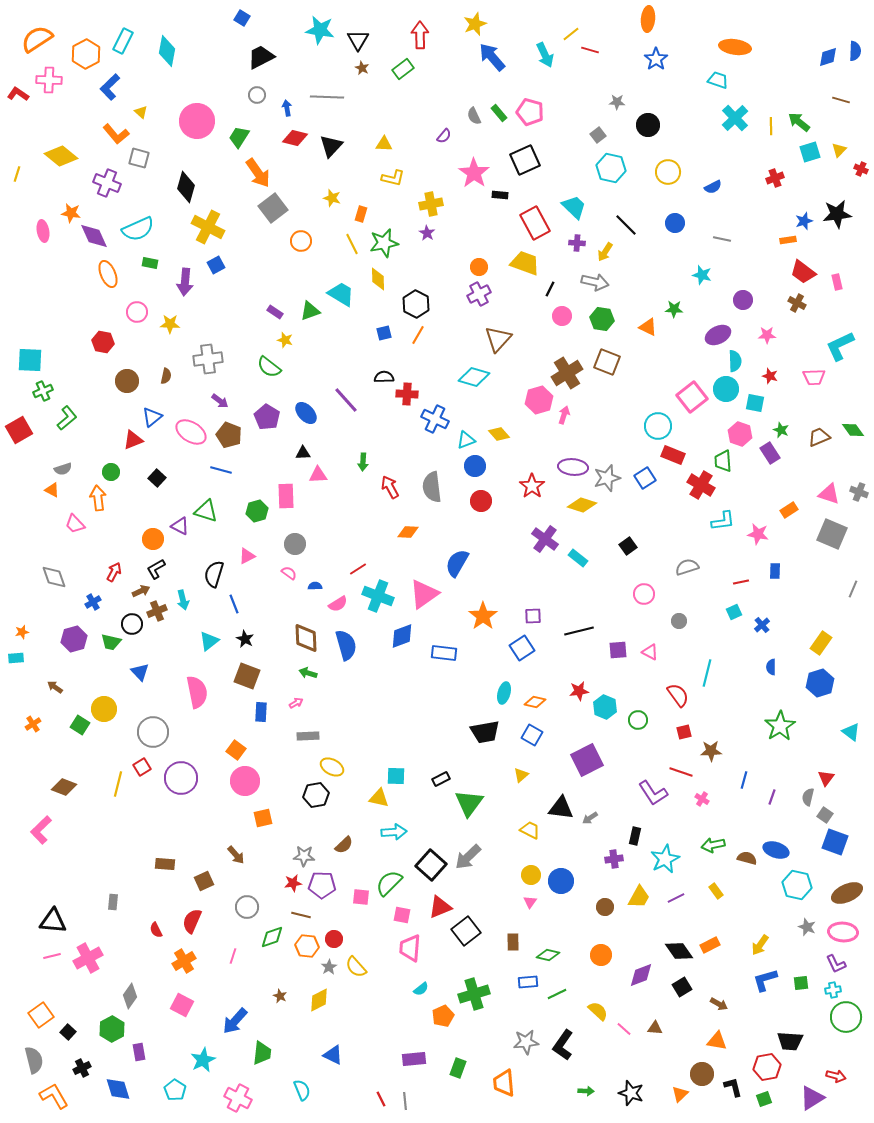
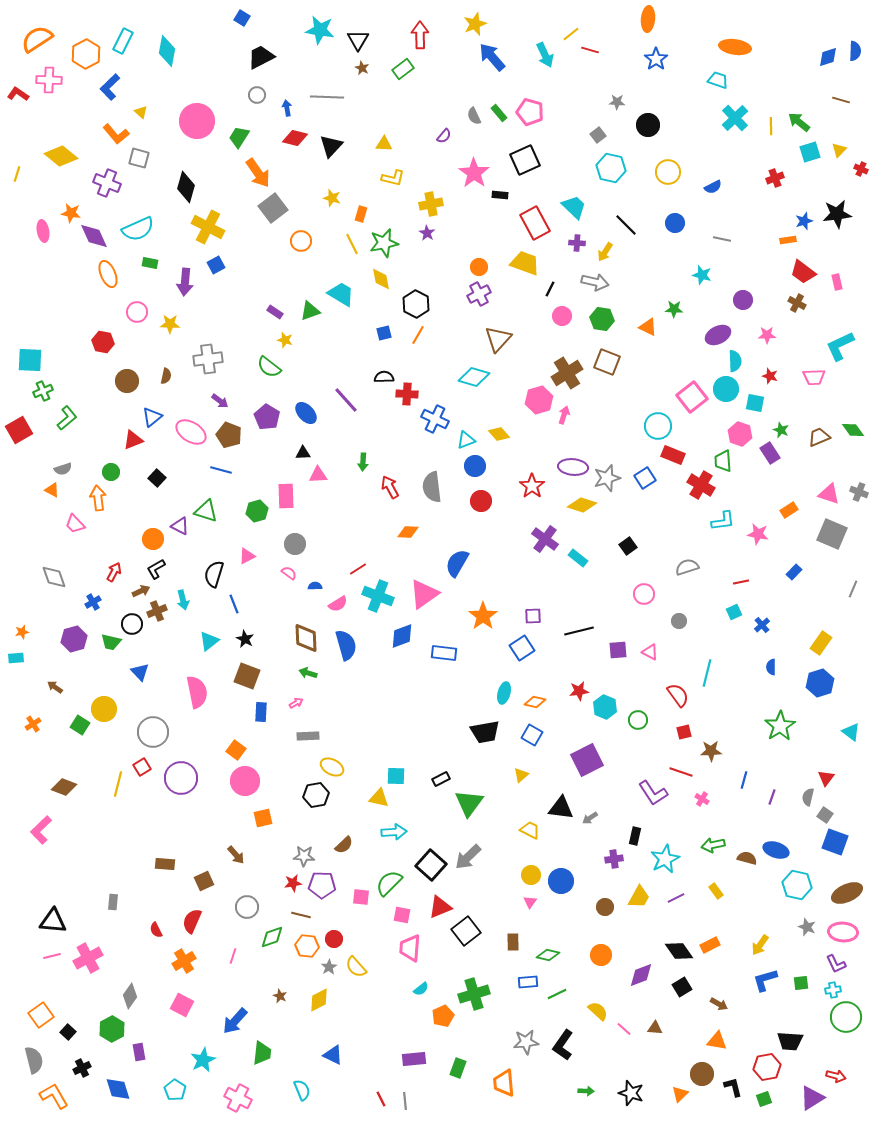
yellow diamond at (378, 279): moved 3 px right; rotated 10 degrees counterclockwise
blue rectangle at (775, 571): moved 19 px right, 1 px down; rotated 42 degrees clockwise
